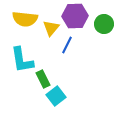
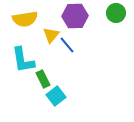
yellow semicircle: rotated 15 degrees counterclockwise
green circle: moved 12 px right, 11 px up
yellow triangle: moved 7 px down
blue line: rotated 66 degrees counterclockwise
cyan L-shape: moved 1 px right
